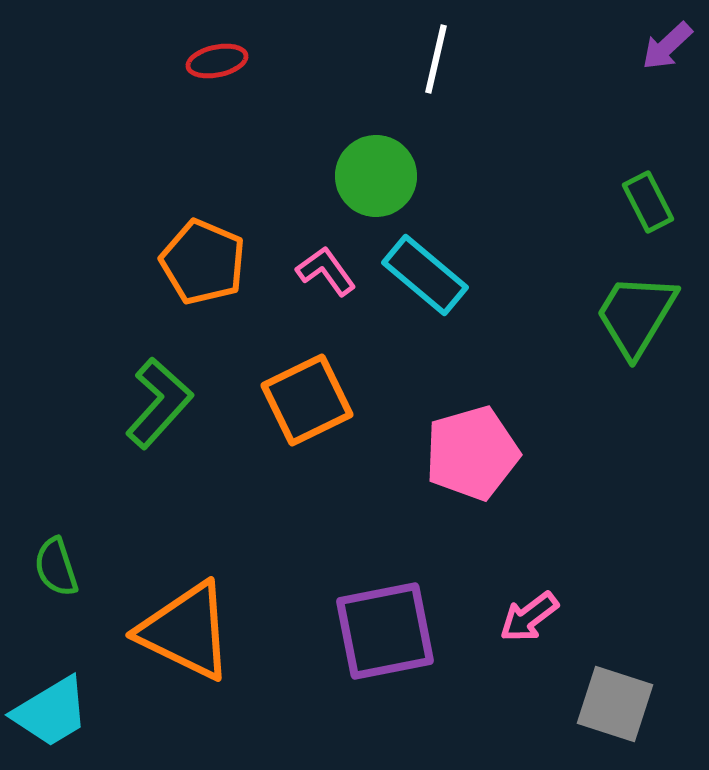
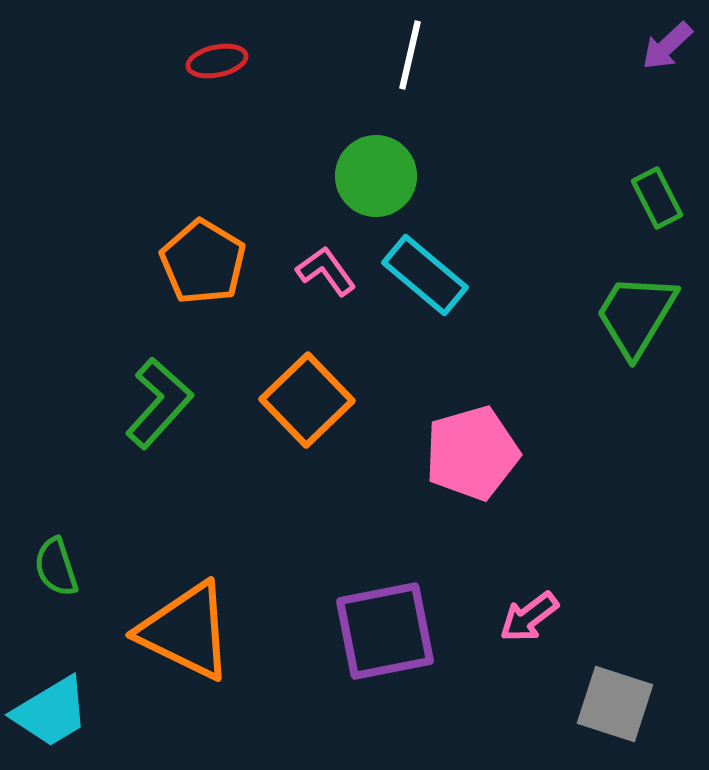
white line: moved 26 px left, 4 px up
green rectangle: moved 9 px right, 4 px up
orange pentagon: rotated 8 degrees clockwise
orange square: rotated 18 degrees counterclockwise
